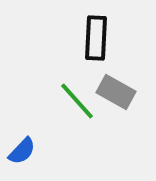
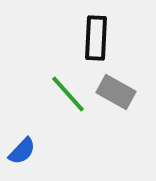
green line: moved 9 px left, 7 px up
